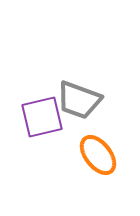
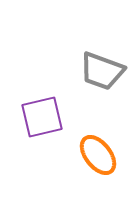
gray trapezoid: moved 23 px right, 29 px up
